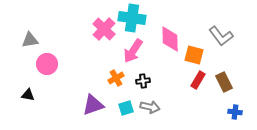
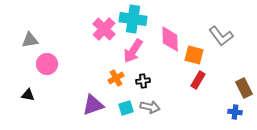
cyan cross: moved 1 px right, 1 px down
brown rectangle: moved 20 px right, 6 px down
